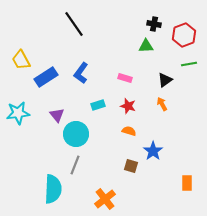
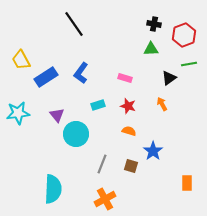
green triangle: moved 5 px right, 3 px down
black triangle: moved 4 px right, 2 px up
gray line: moved 27 px right, 1 px up
orange cross: rotated 10 degrees clockwise
